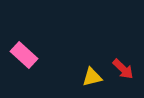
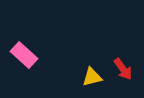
red arrow: rotated 10 degrees clockwise
